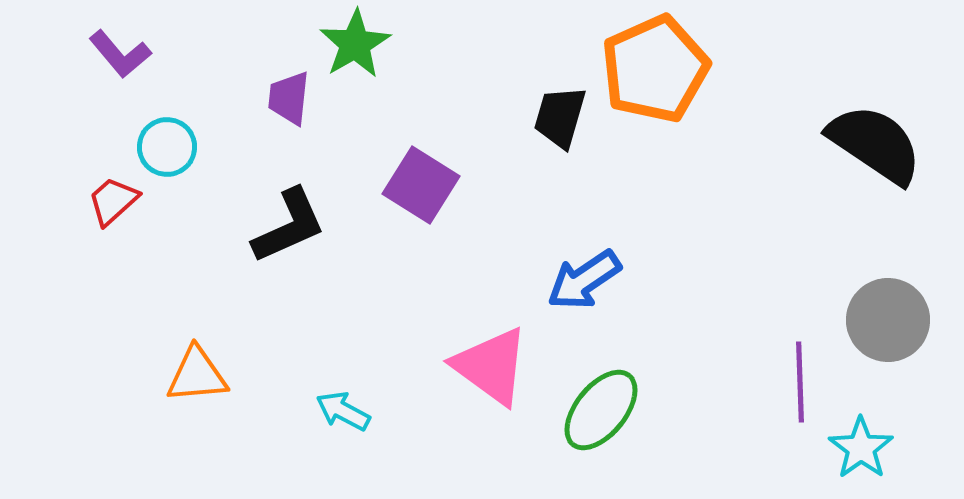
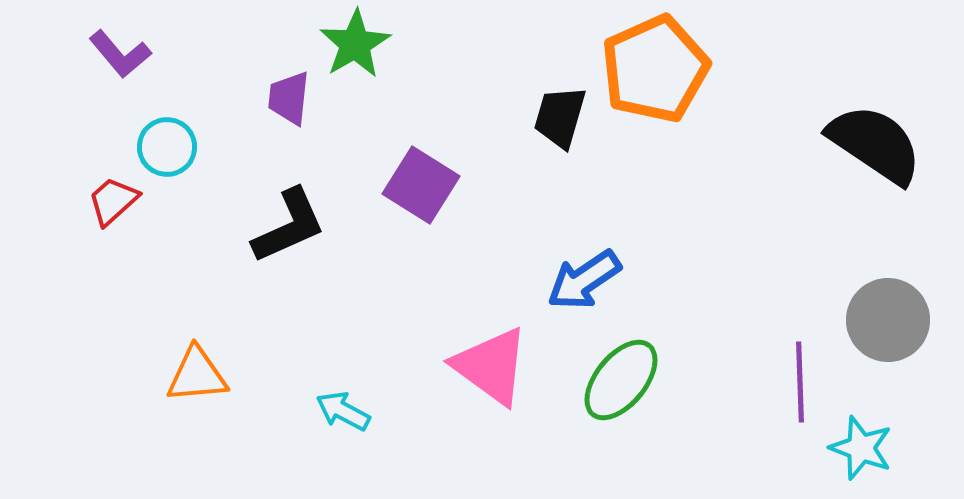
green ellipse: moved 20 px right, 30 px up
cyan star: rotated 16 degrees counterclockwise
